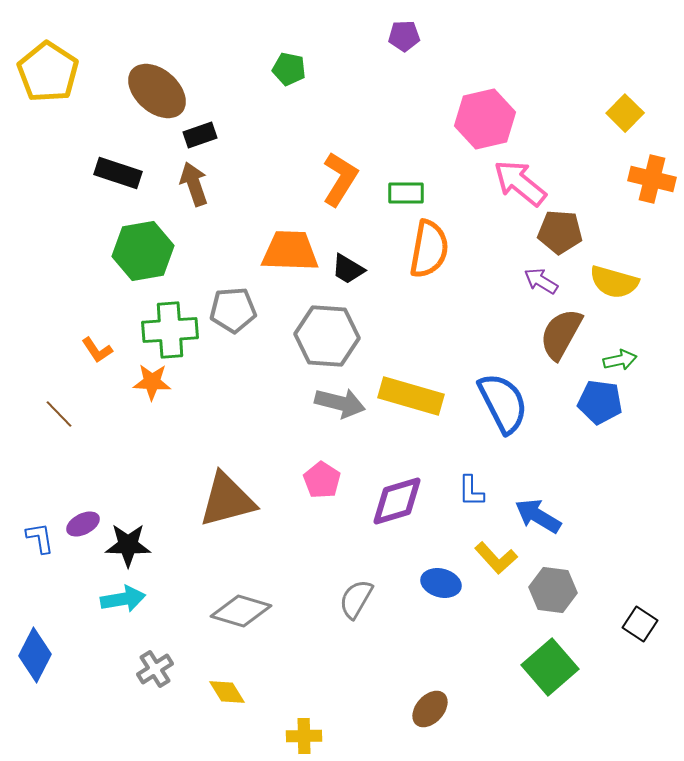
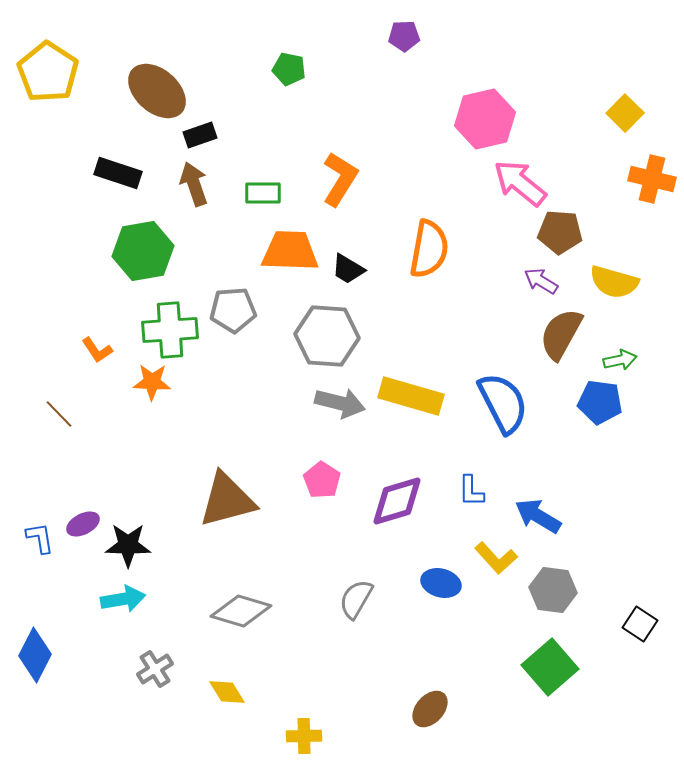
green rectangle at (406, 193): moved 143 px left
